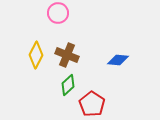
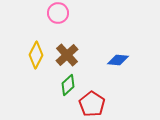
brown cross: rotated 25 degrees clockwise
